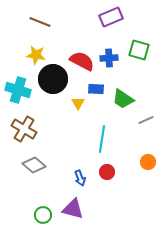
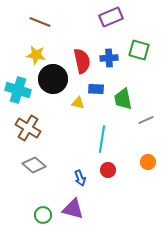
red semicircle: rotated 50 degrees clockwise
green trapezoid: rotated 45 degrees clockwise
yellow triangle: rotated 48 degrees counterclockwise
brown cross: moved 4 px right, 1 px up
red circle: moved 1 px right, 2 px up
